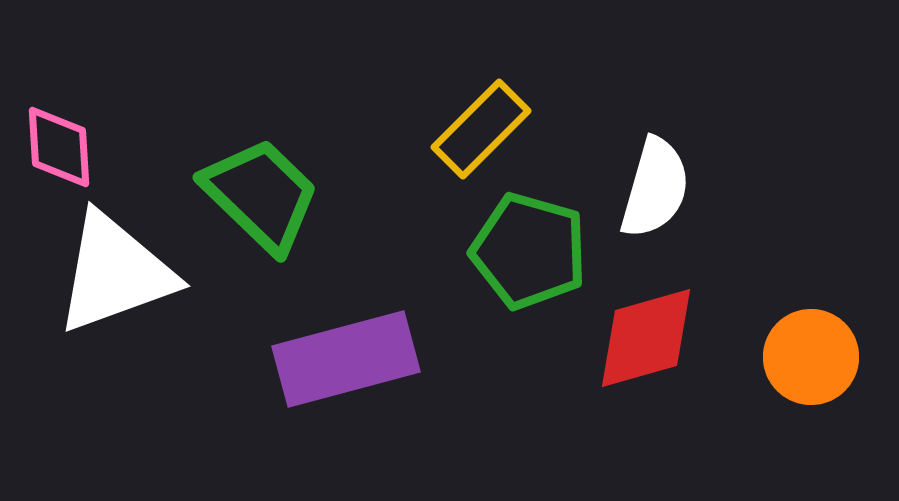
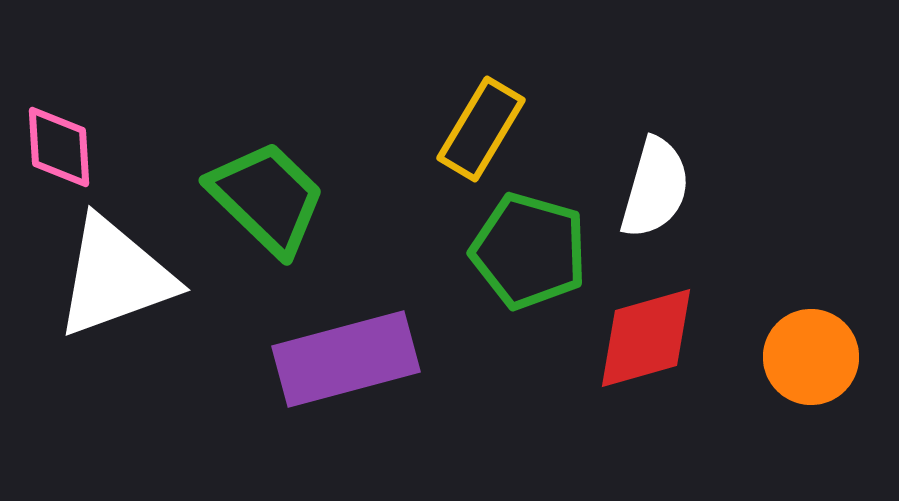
yellow rectangle: rotated 14 degrees counterclockwise
green trapezoid: moved 6 px right, 3 px down
white triangle: moved 4 px down
